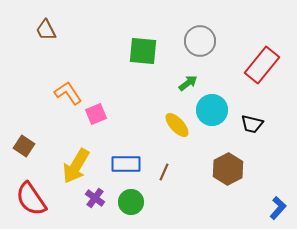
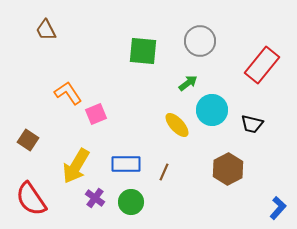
brown square: moved 4 px right, 6 px up
